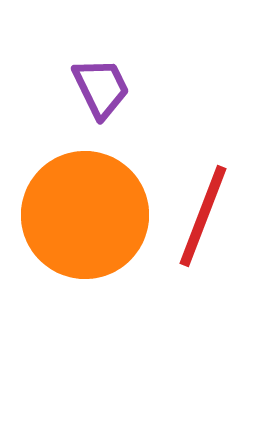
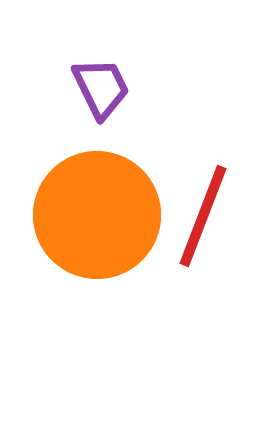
orange circle: moved 12 px right
